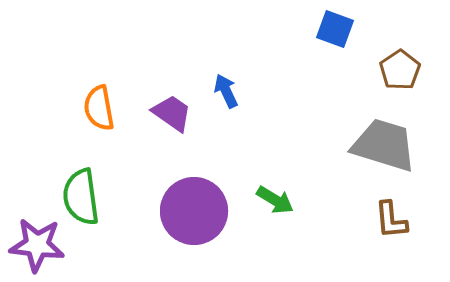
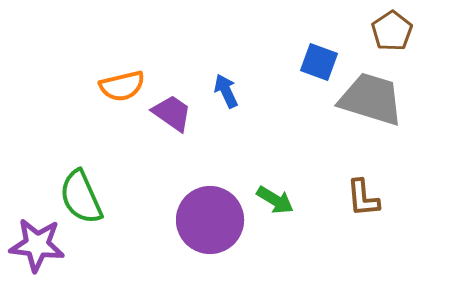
blue square: moved 16 px left, 33 px down
brown pentagon: moved 8 px left, 39 px up
orange semicircle: moved 23 px right, 22 px up; rotated 93 degrees counterclockwise
gray trapezoid: moved 13 px left, 46 px up
green semicircle: rotated 16 degrees counterclockwise
purple circle: moved 16 px right, 9 px down
brown L-shape: moved 28 px left, 22 px up
